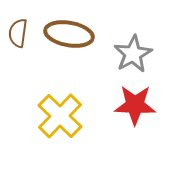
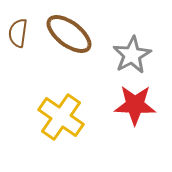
brown ellipse: rotated 27 degrees clockwise
gray star: moved 1 px left, 1 px down
yellow cross: moved 1 px right, 1 px down; rotated 9 degrees counterclockwise
